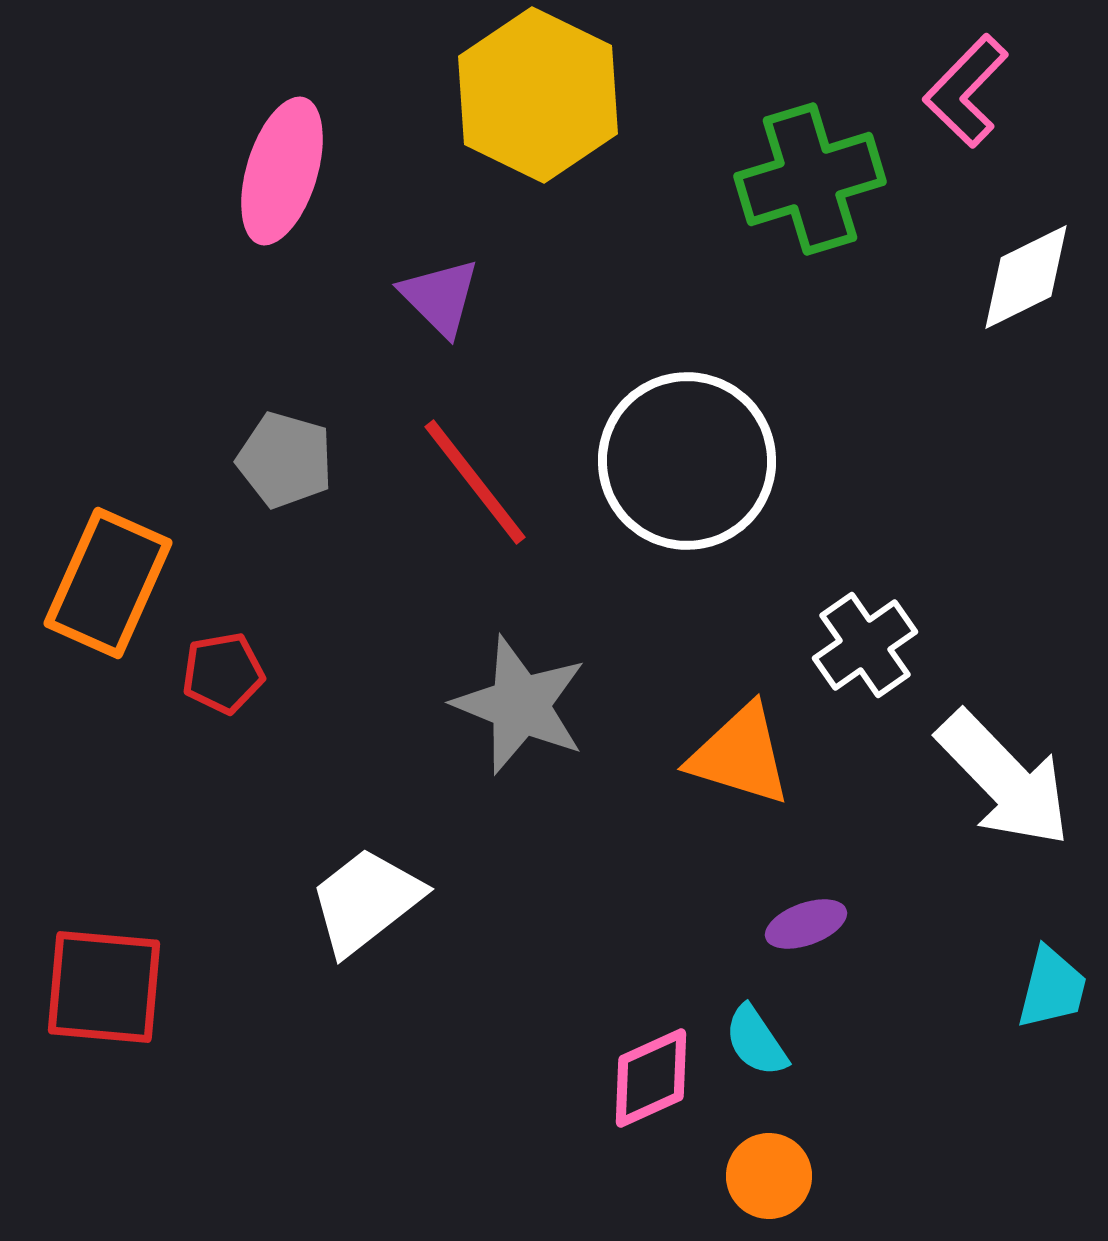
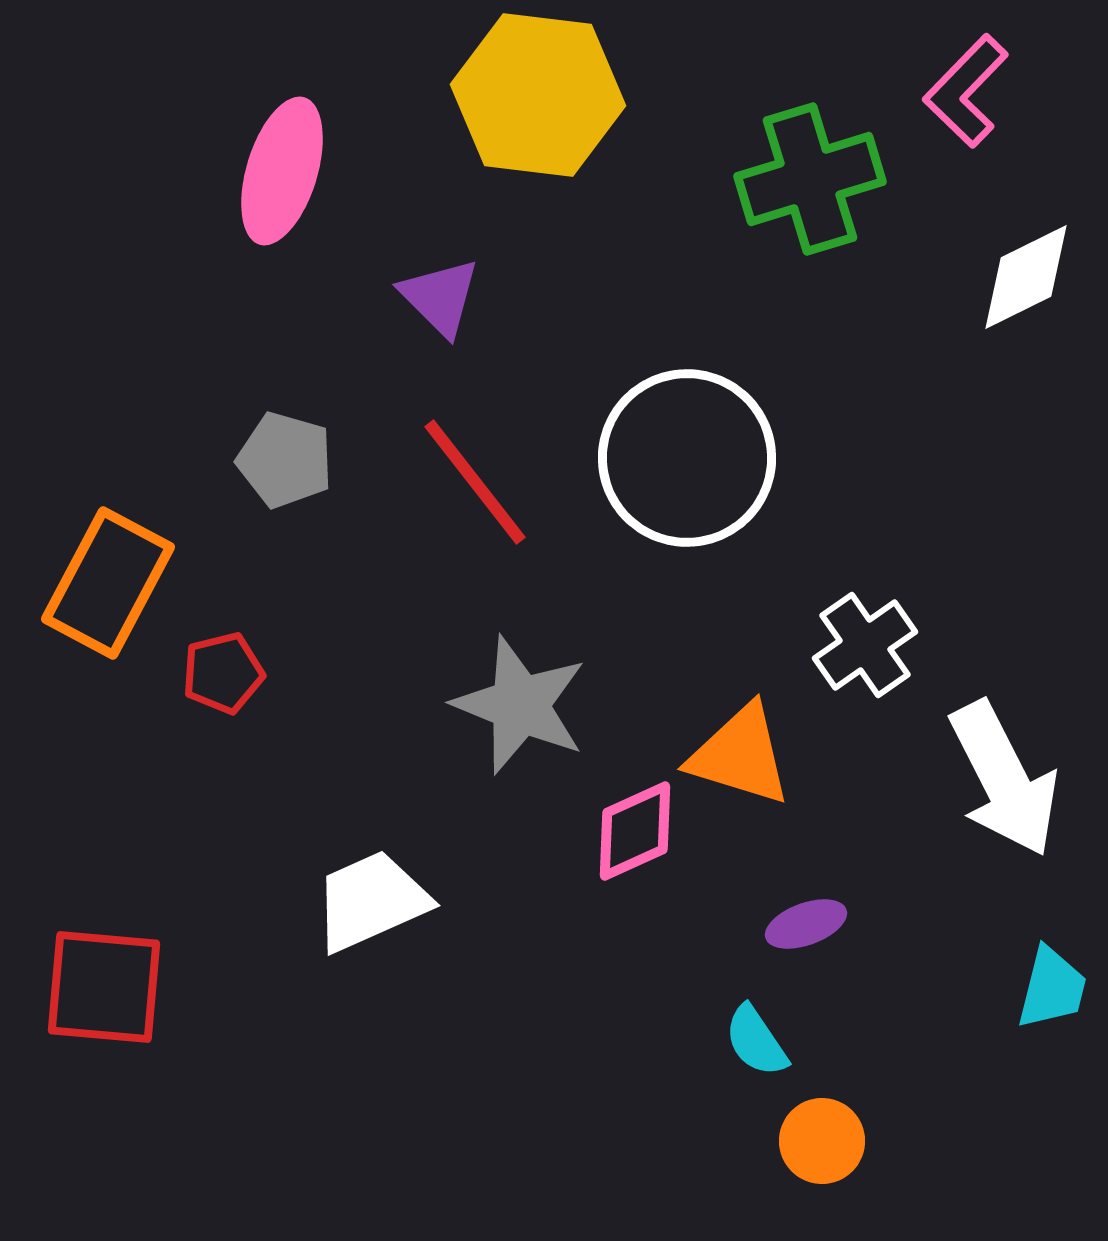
yellow hexagon: rotated 19 degrees counterclockwise
white circle: moved 3 px up
orange rectangle: rotated 4 degrees clockwise
red pentagon: rotated 4 degrees counterclockwise
white arrow: rotated 17 degrees clockwise
white trapezoid: moved 5 px right; rotated 14 degrees clockwise
pink diamond: moved 16 px left, 247 px up
orange circle: moved 53 px right, 35 px up
